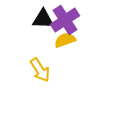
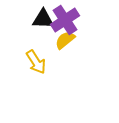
yellow semicircle: rotated 20 degrees counterclockwise
yellow arrow: moved 4 px left, 8 px up
